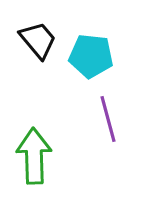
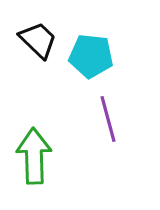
black trapezoid: rotated 6 degrees counterclockwise
